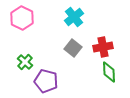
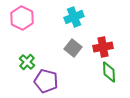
cyan cross: rotated 18 degrees clockwise
green cross: moved 2 px right
